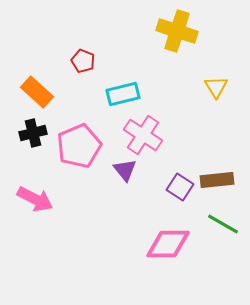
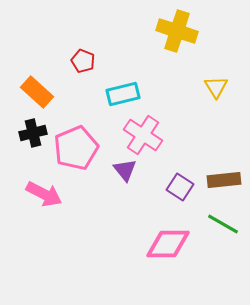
pink pentagon: moved 3 px left, 2 px down
brown rectangle: moved 7 px right
pink arrow: moved 9 px right, 5 px up
